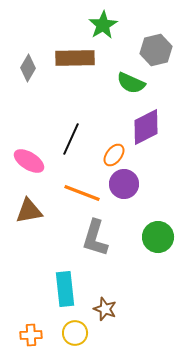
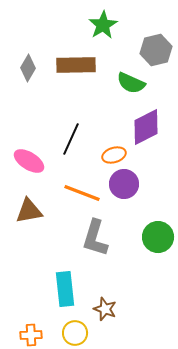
brown rectangle: moved 1 px right, 7 px down
orange ellipse: rotated 35 degrees clockwise
